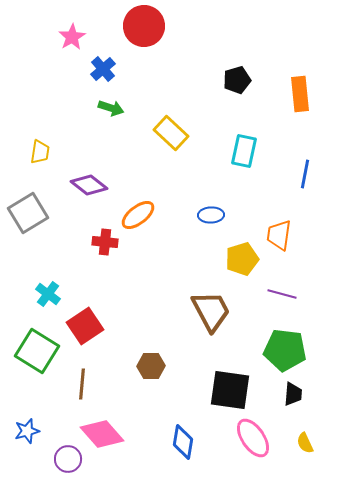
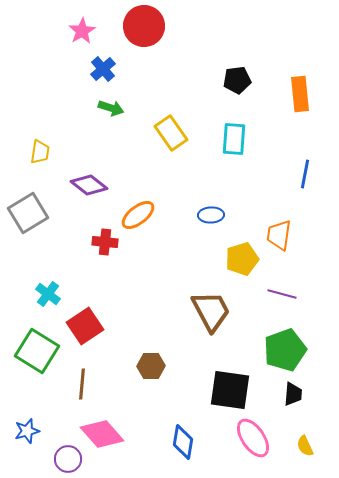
pink star: moved 10 px right, 6 px up
black pentagon: rotated 8 degrees clockwise
yellow rectangle: rotated 12 degrees clockwise
cyan rectangle: moved 10 px left, 12 px up; rotated 8 degrees counterclockwise
green pentagon: rotated 27 degrees counterclockwise
yellow semicircle: moved 3 px down
